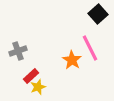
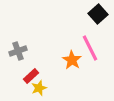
yellow star: moved 1 px right, 1 px down
